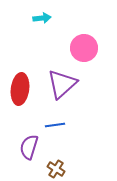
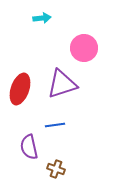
purple triangle: rotated 24 degrees clockwise
red ellipse: rotated 12 degrees clockwise
purple semicircle: rotated 30 degrees counterclockwise
brown cross: rotated 12 degrees counterclockwise
